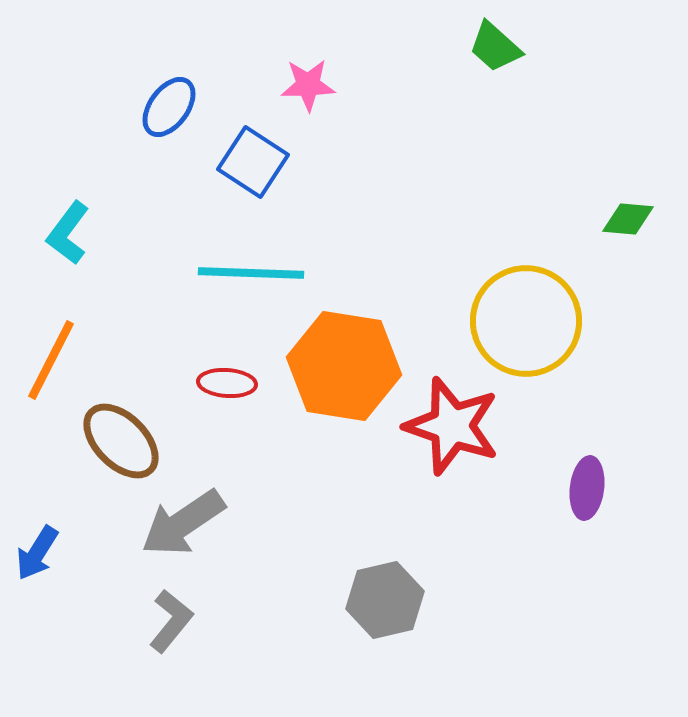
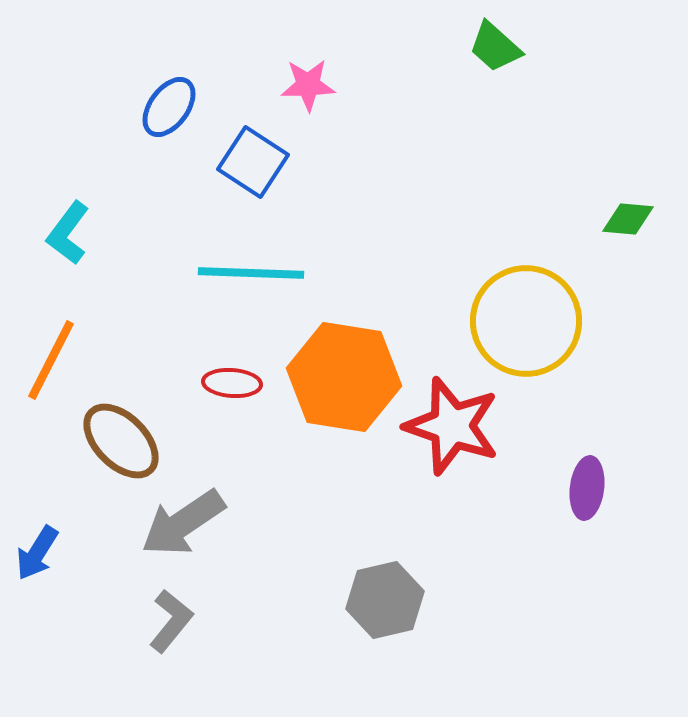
orange hexagon: moved 11 px down
red ellipse: moved 5 px right
